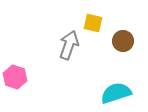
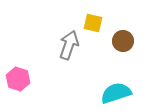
pink hexagon: moved 3 px right, 2 px down
